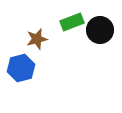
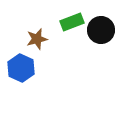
black circle: moved 1 px right
blue hexagon: rotated 20 degrees counterclockwise
